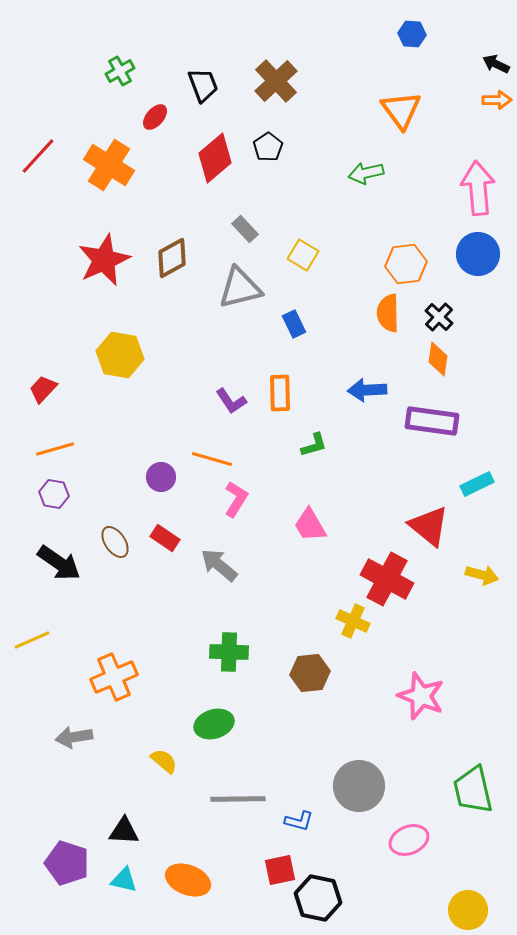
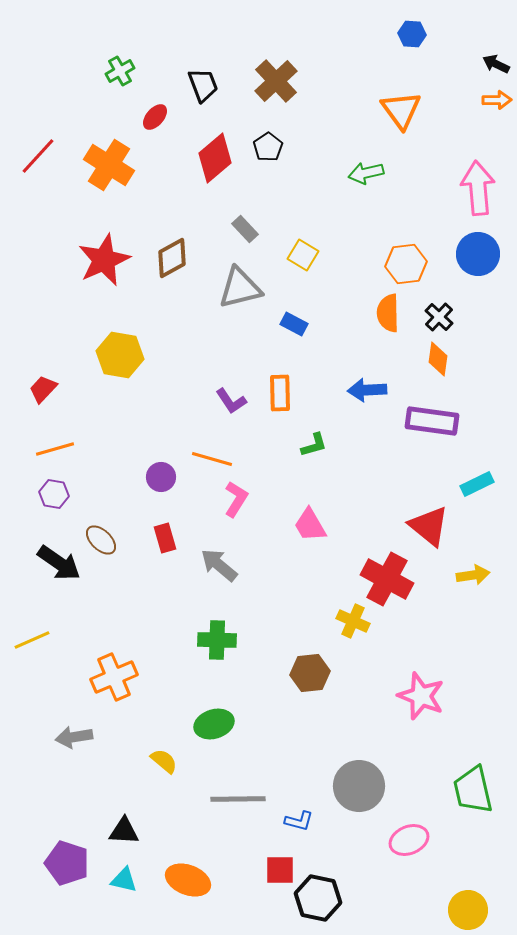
blue rectangle at (294, 324): rotated 36 degrees counterclockwise
red rectangle at (165, 538): rotated 40 degrees clockwise
brown ellipse at (115, 542): moved 14 px left, 2 px up; rotated 12 degrees counterclockwise
yellow arrow at (482, 575): moved 9 px left; rotated 24 degrees counterclockwise
green cross at (229, 652): moved 12 px left, 12 px up
red square at (280, 870): rotated 12 degrees clockwise
